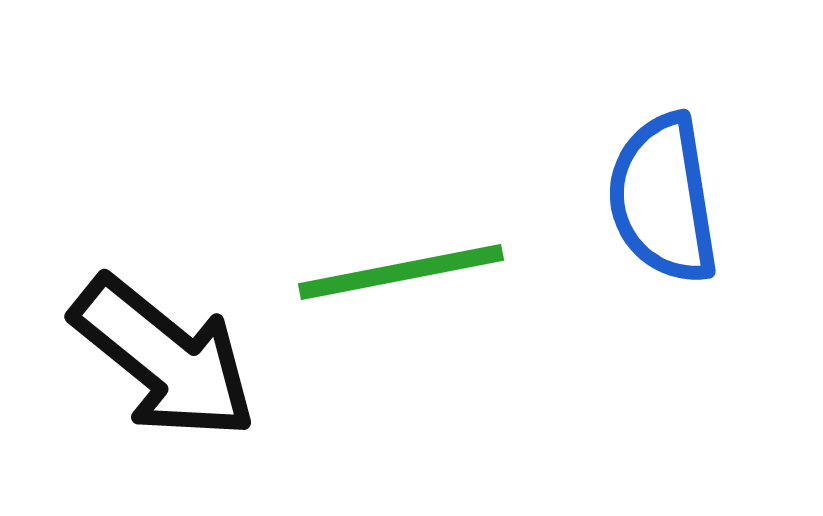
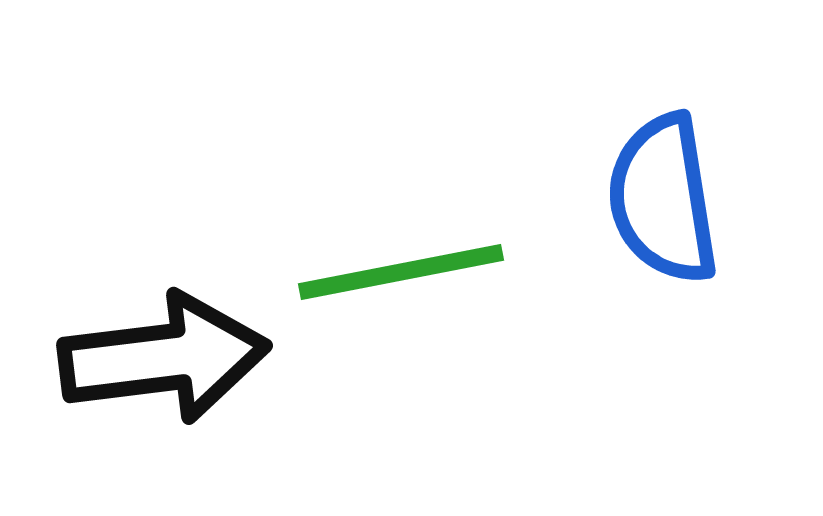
black arrow: rotated 46 degrees counterclockwise
